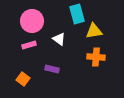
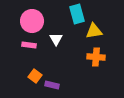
white triangle: moved 3 px left; rotated 24 degrees clockwise
pink rectangle: rotated 24 degrees clockwise
purple rectangle: moved 16 px down
orange square: moved 12 px right, 3 px up
